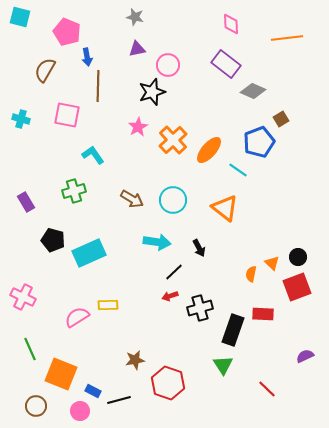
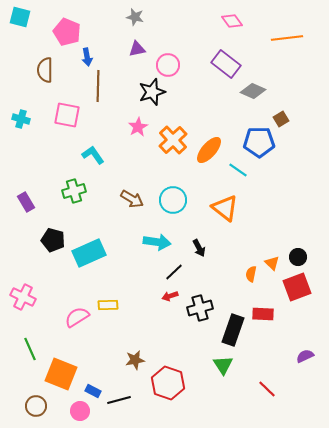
pink diamond at (231, 24): moved 1 px right, 3 px up; rotated 35 degrees counterclockwise
brown semicircle at (45, 70): rotated 30 degrees counterclockwise
blue pentagon at (259, 142): rotated 20 degrees clockwise
